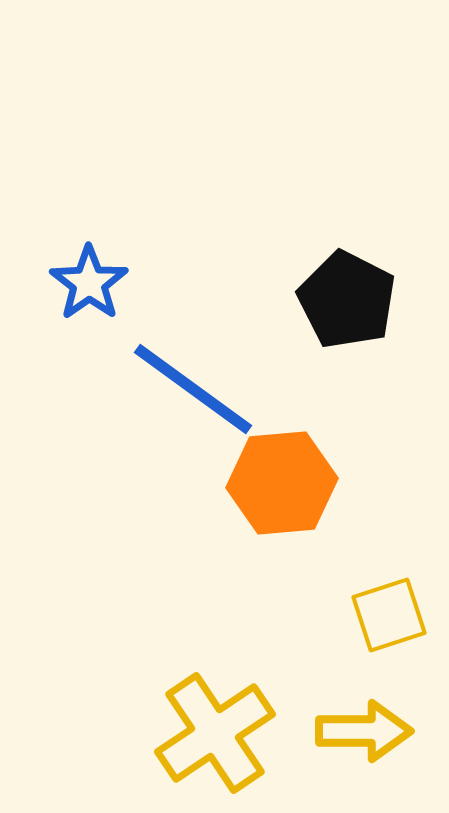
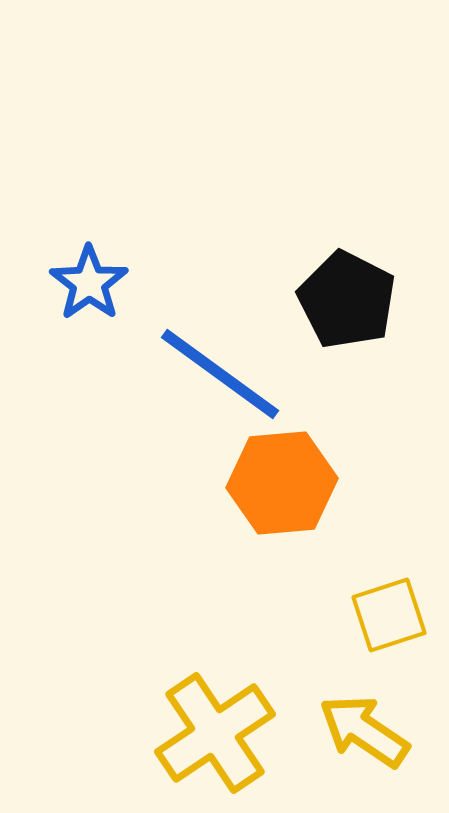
blue line: moved 27 px right, 15 px up
yellow arrow: rotated 146 degrees counterclockwise
